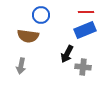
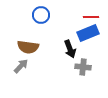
red line: moved 5 px right, 5 px down
blue rectangle: moved 3 px right, 3 px down
brown semicircle: moved 11 px down
black arrow: moved 3 px right, 5 px up; rotated 48 degrees counterclockwise
gray arrow: rotated 147 degrees counterclockwise
